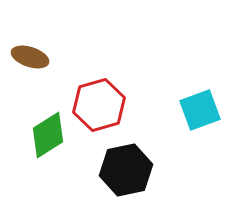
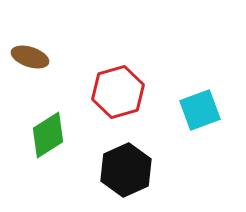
red hexagon: moved 19 px right, 13 px up
black hexagon: rotated 12 degrees counterclockwise
